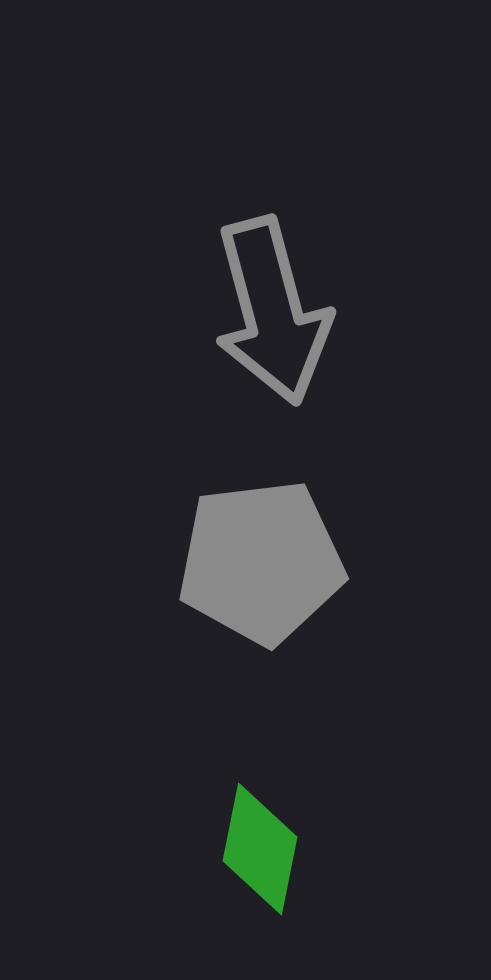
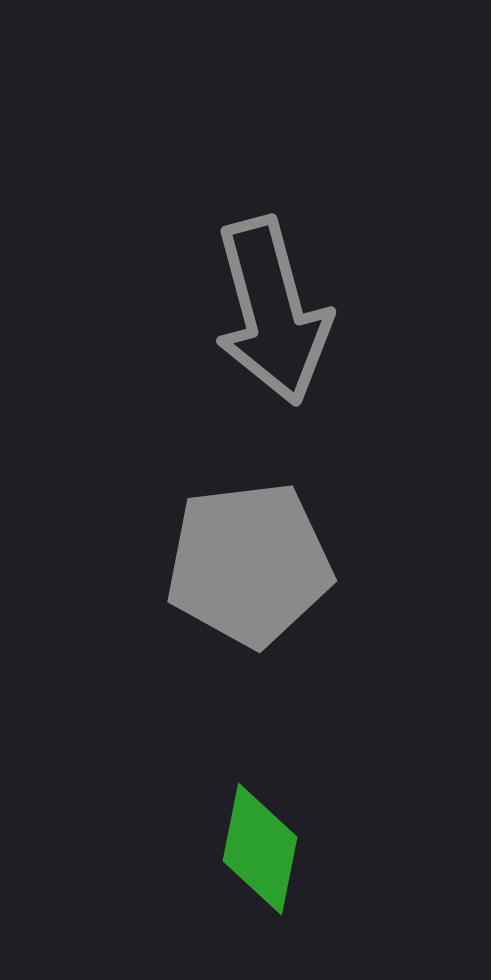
gray pentagon: moved 12 px left, 2 px down
